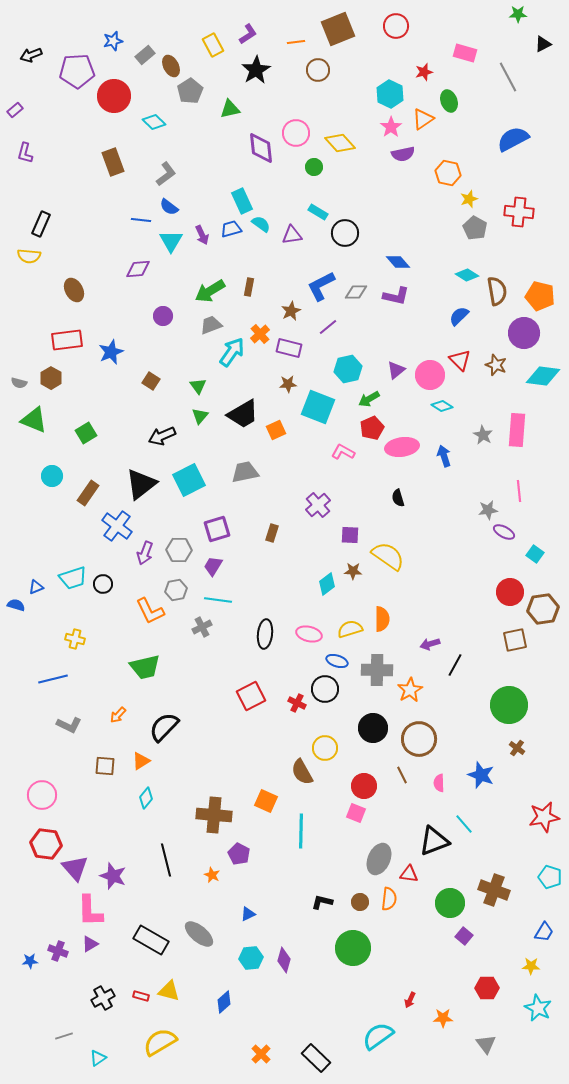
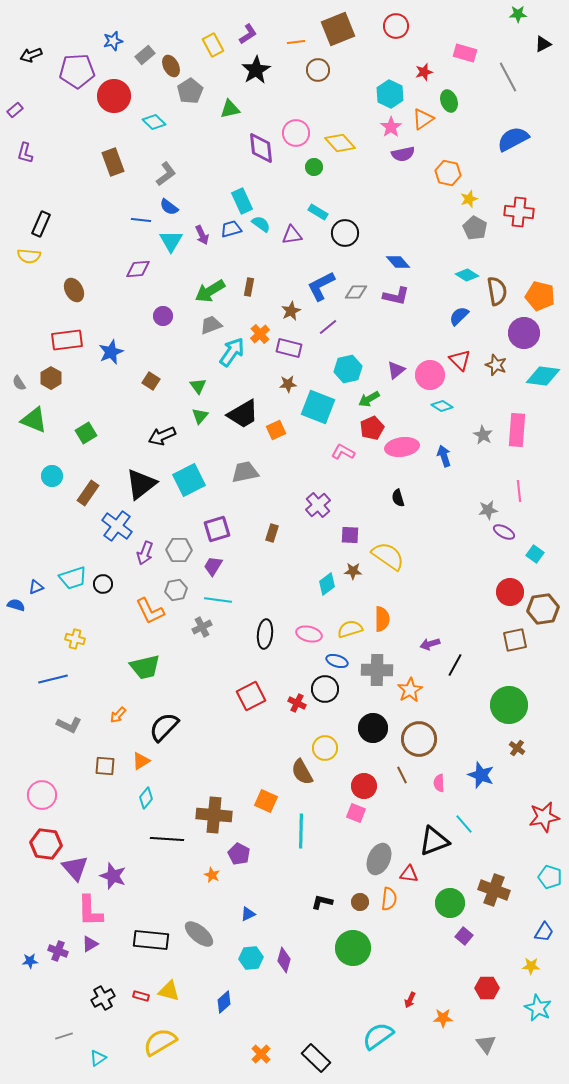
gray semicircle at (19, 383): rotated 42 degrees clockwise
black line at (166, 860): moved 1 px right, 21 px up; rotated 72 degrees counterclockwise
black rectangle at (151, 940): rotated 24 degrees counterclockwise
